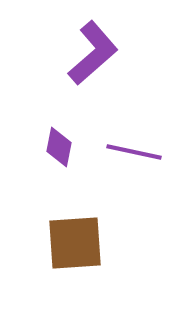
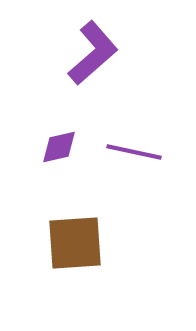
purple diamond: rotated 66 degrees clockwise
